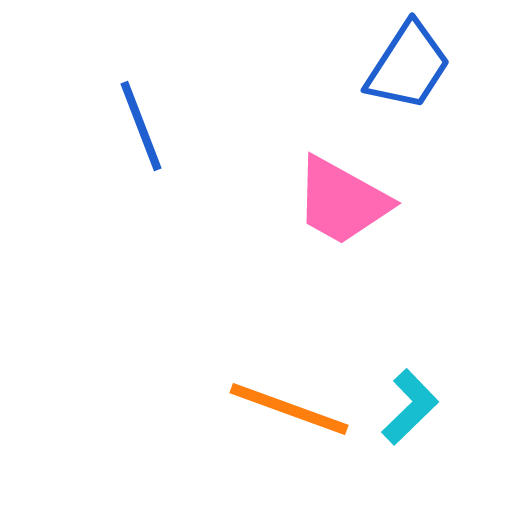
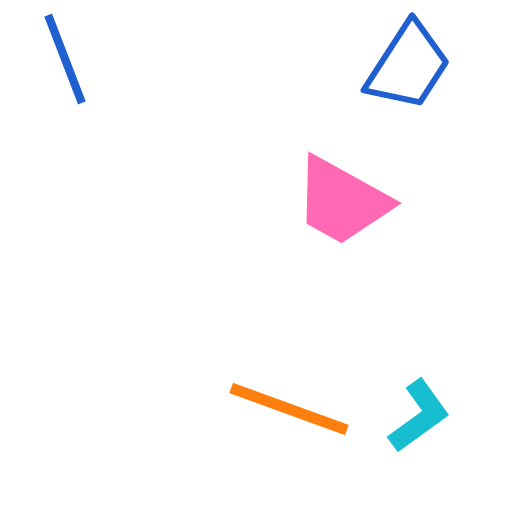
blue line: moved 76 px left, 67 px up
cyan L-shape: moved 9 px right, 9 px down; rotated 8 degrees clockwise
